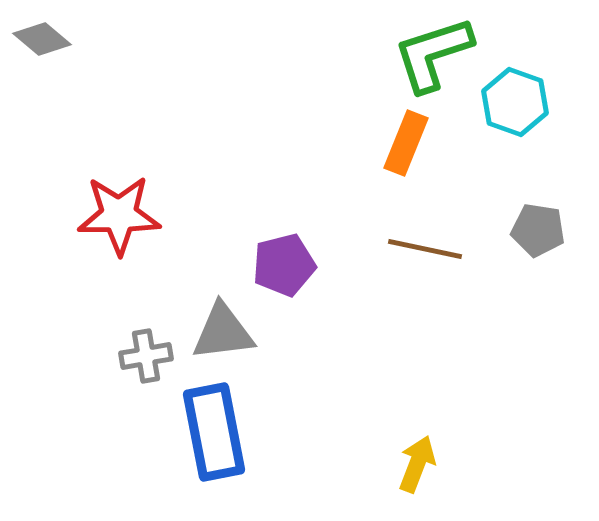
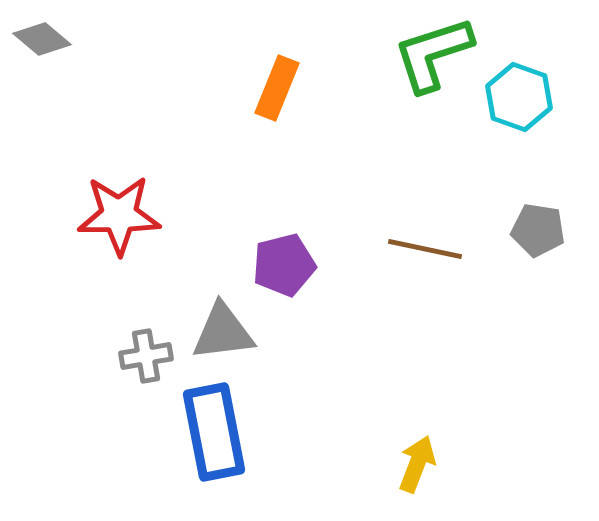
cyan hexagon: moved 4 px right, 5 px up
orange rectangle: moved 129 px left, 55 px up
